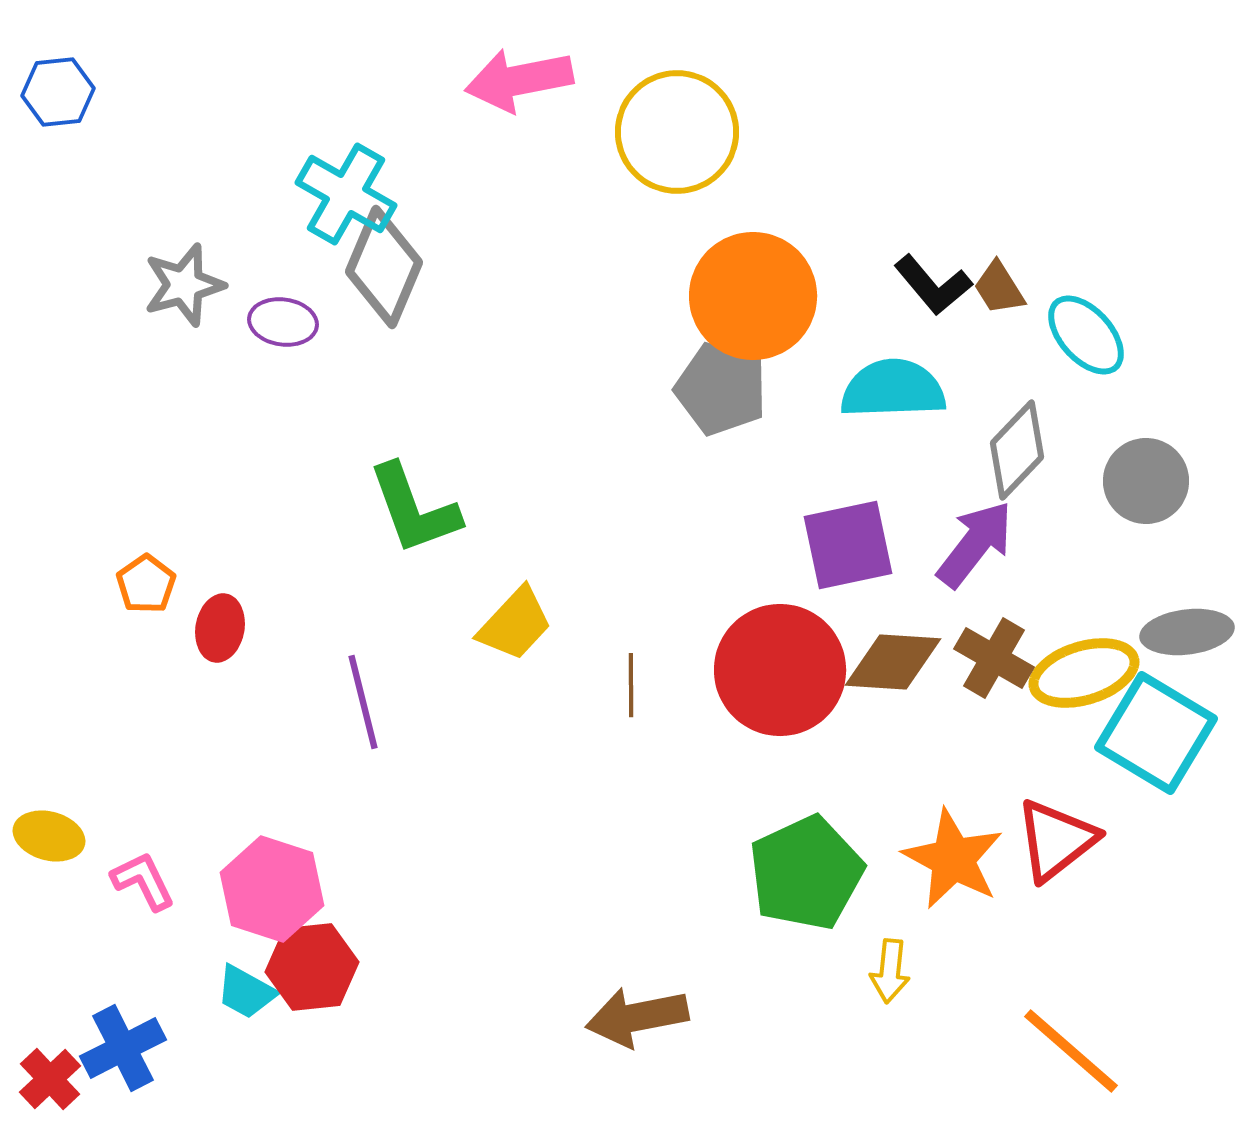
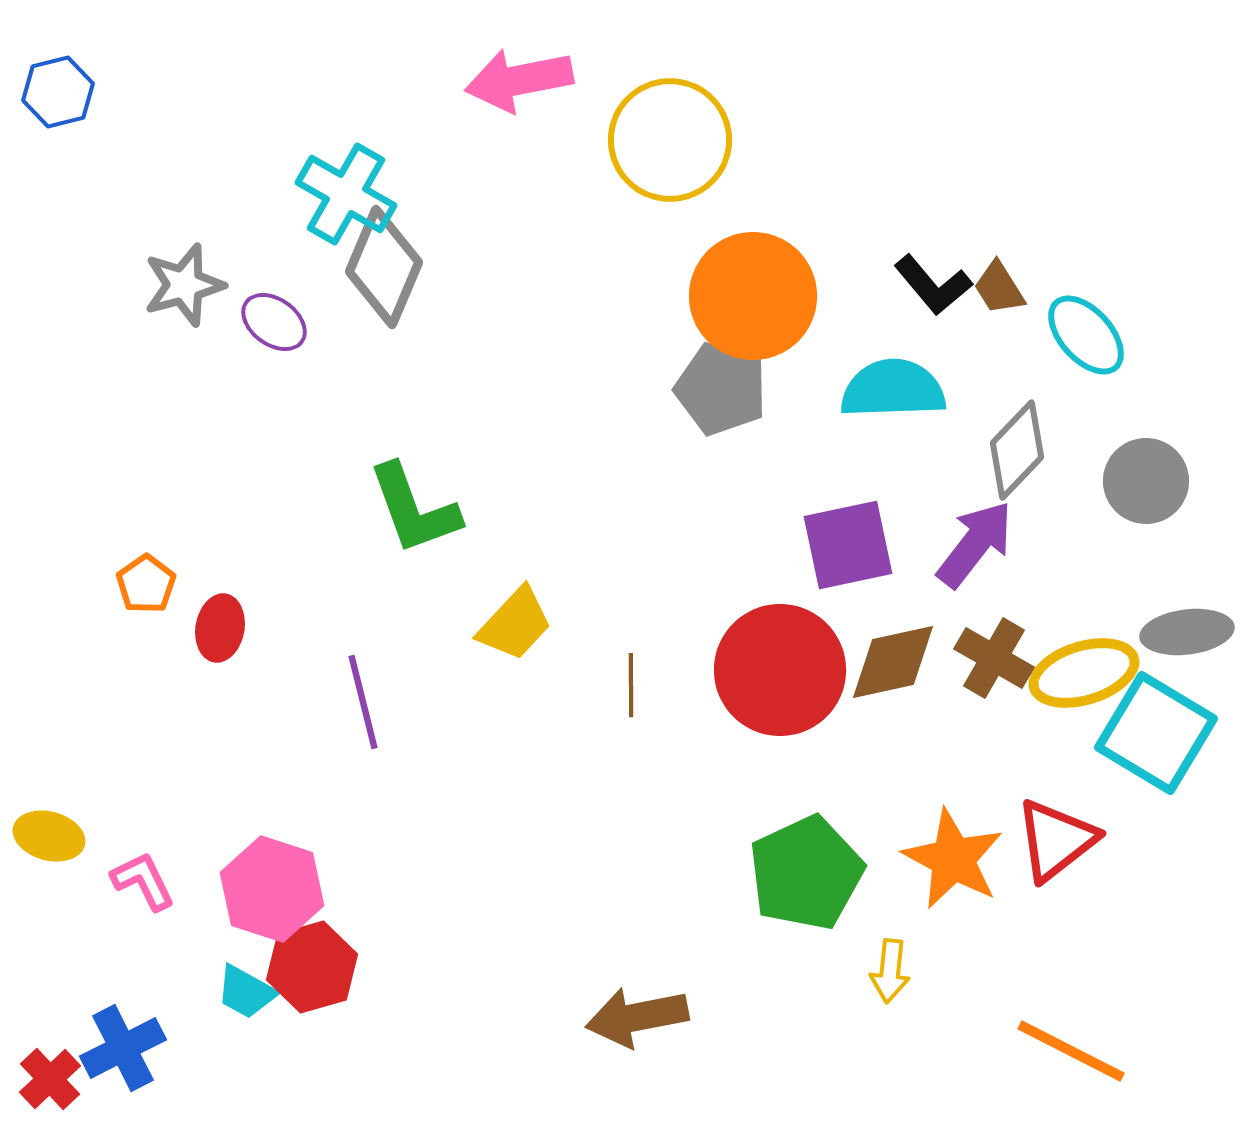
blue hexagon at (58, 92): rotated 8 degrees counterclockwise
yellow circle at (677, 132): moved 7 px left, 8 px down
purple ellipse at (283, 322): moved 9 px left; rotated 28 degrees clockwise
brown diamond at (893, 662): rotated 16 degrees counterclockwise
red hexagon at (312, 967): rotated 10 degrees counterclockwise
orange line at (1071, 1051): rotated 14 degrees counterclockwise
